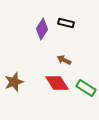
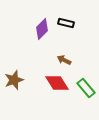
purple diamond: rotated 10 degrees clockwise
brown star: moved 2 px up
green rectangle: rotated 18 degrees clockwise
